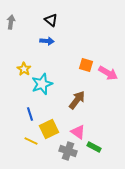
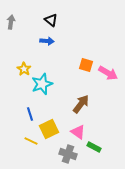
brown arrow: moved 4 px right, 4 px down
gray cross: moved 3 px down
